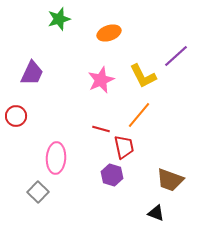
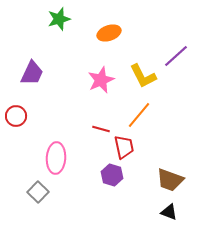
black triangle: moved 13 px right, 1 px up
